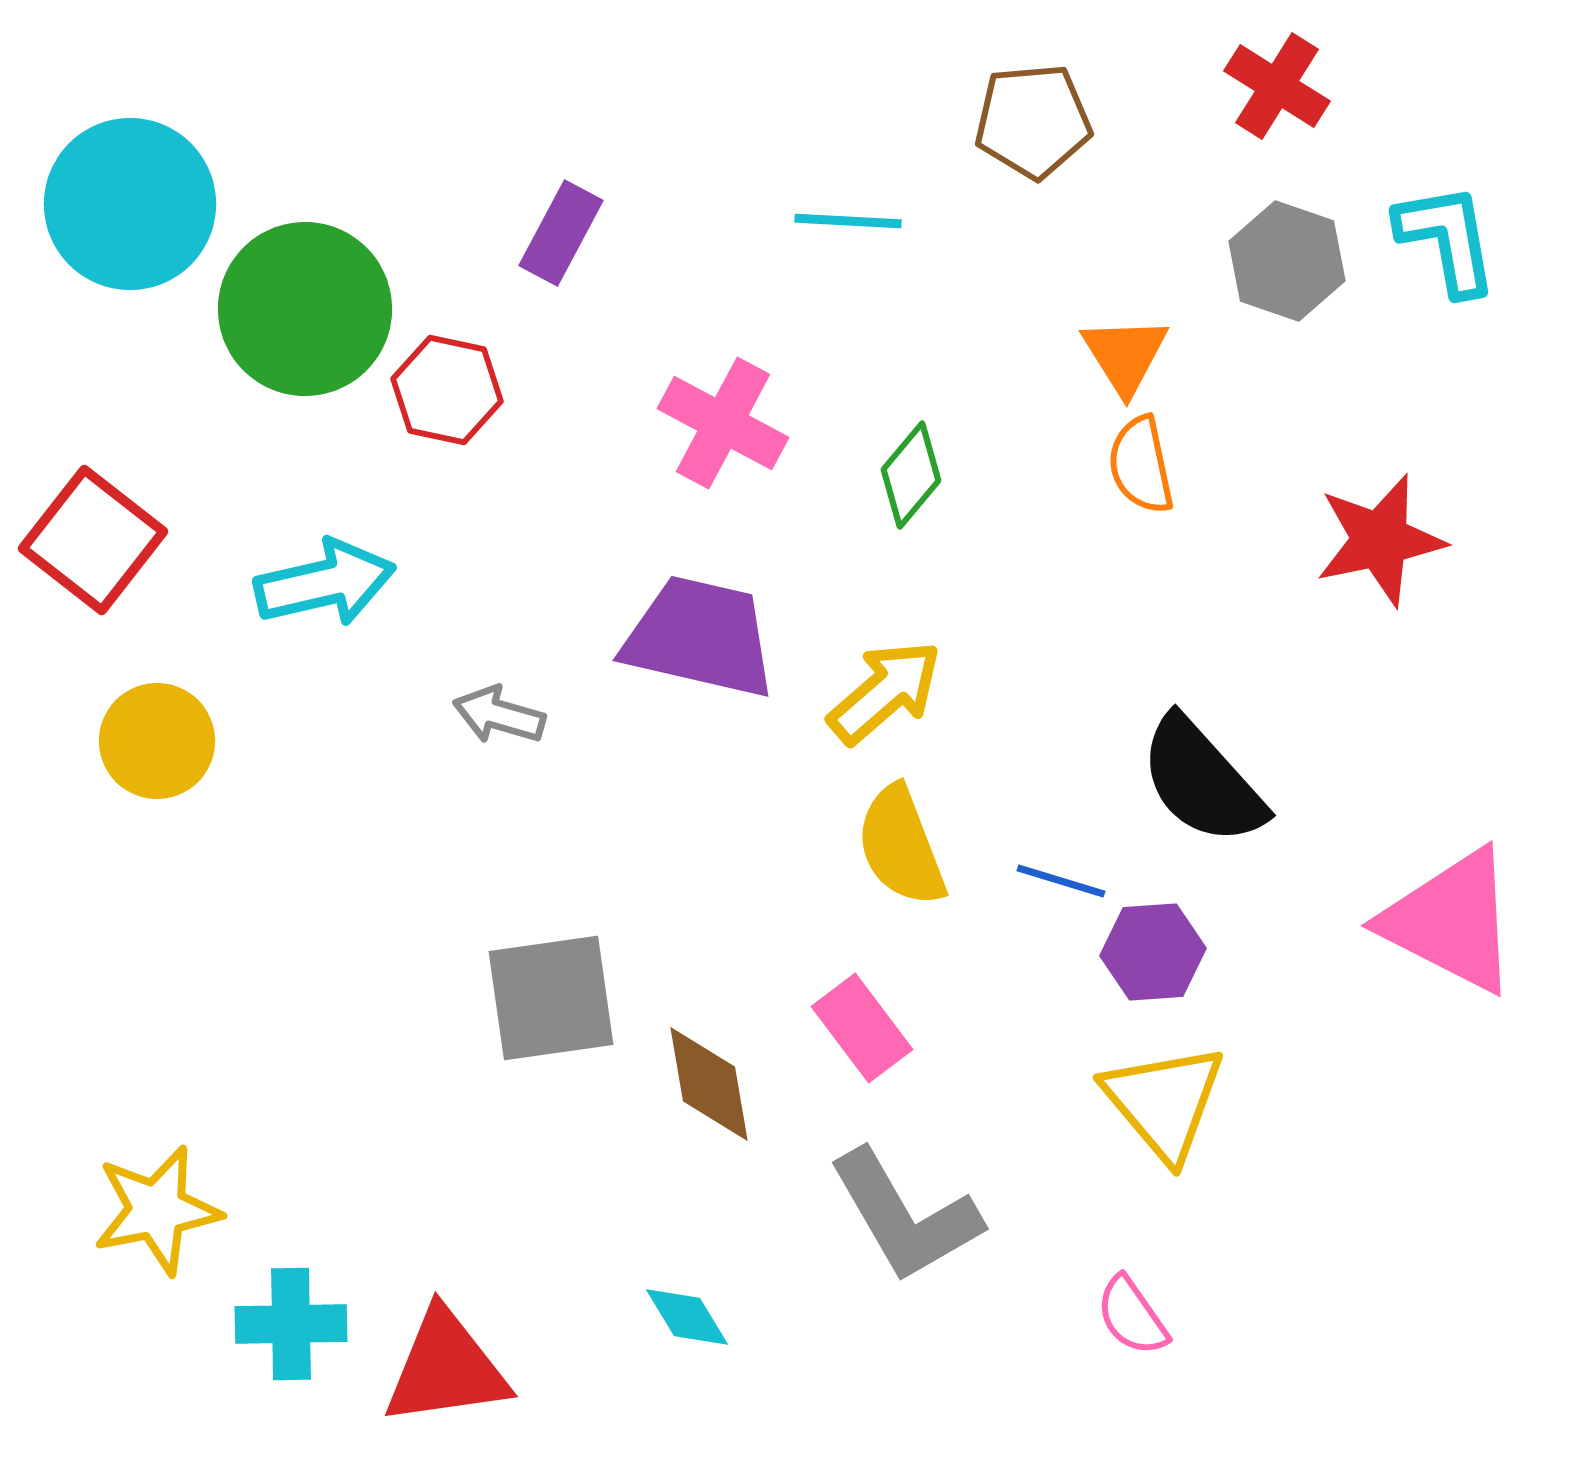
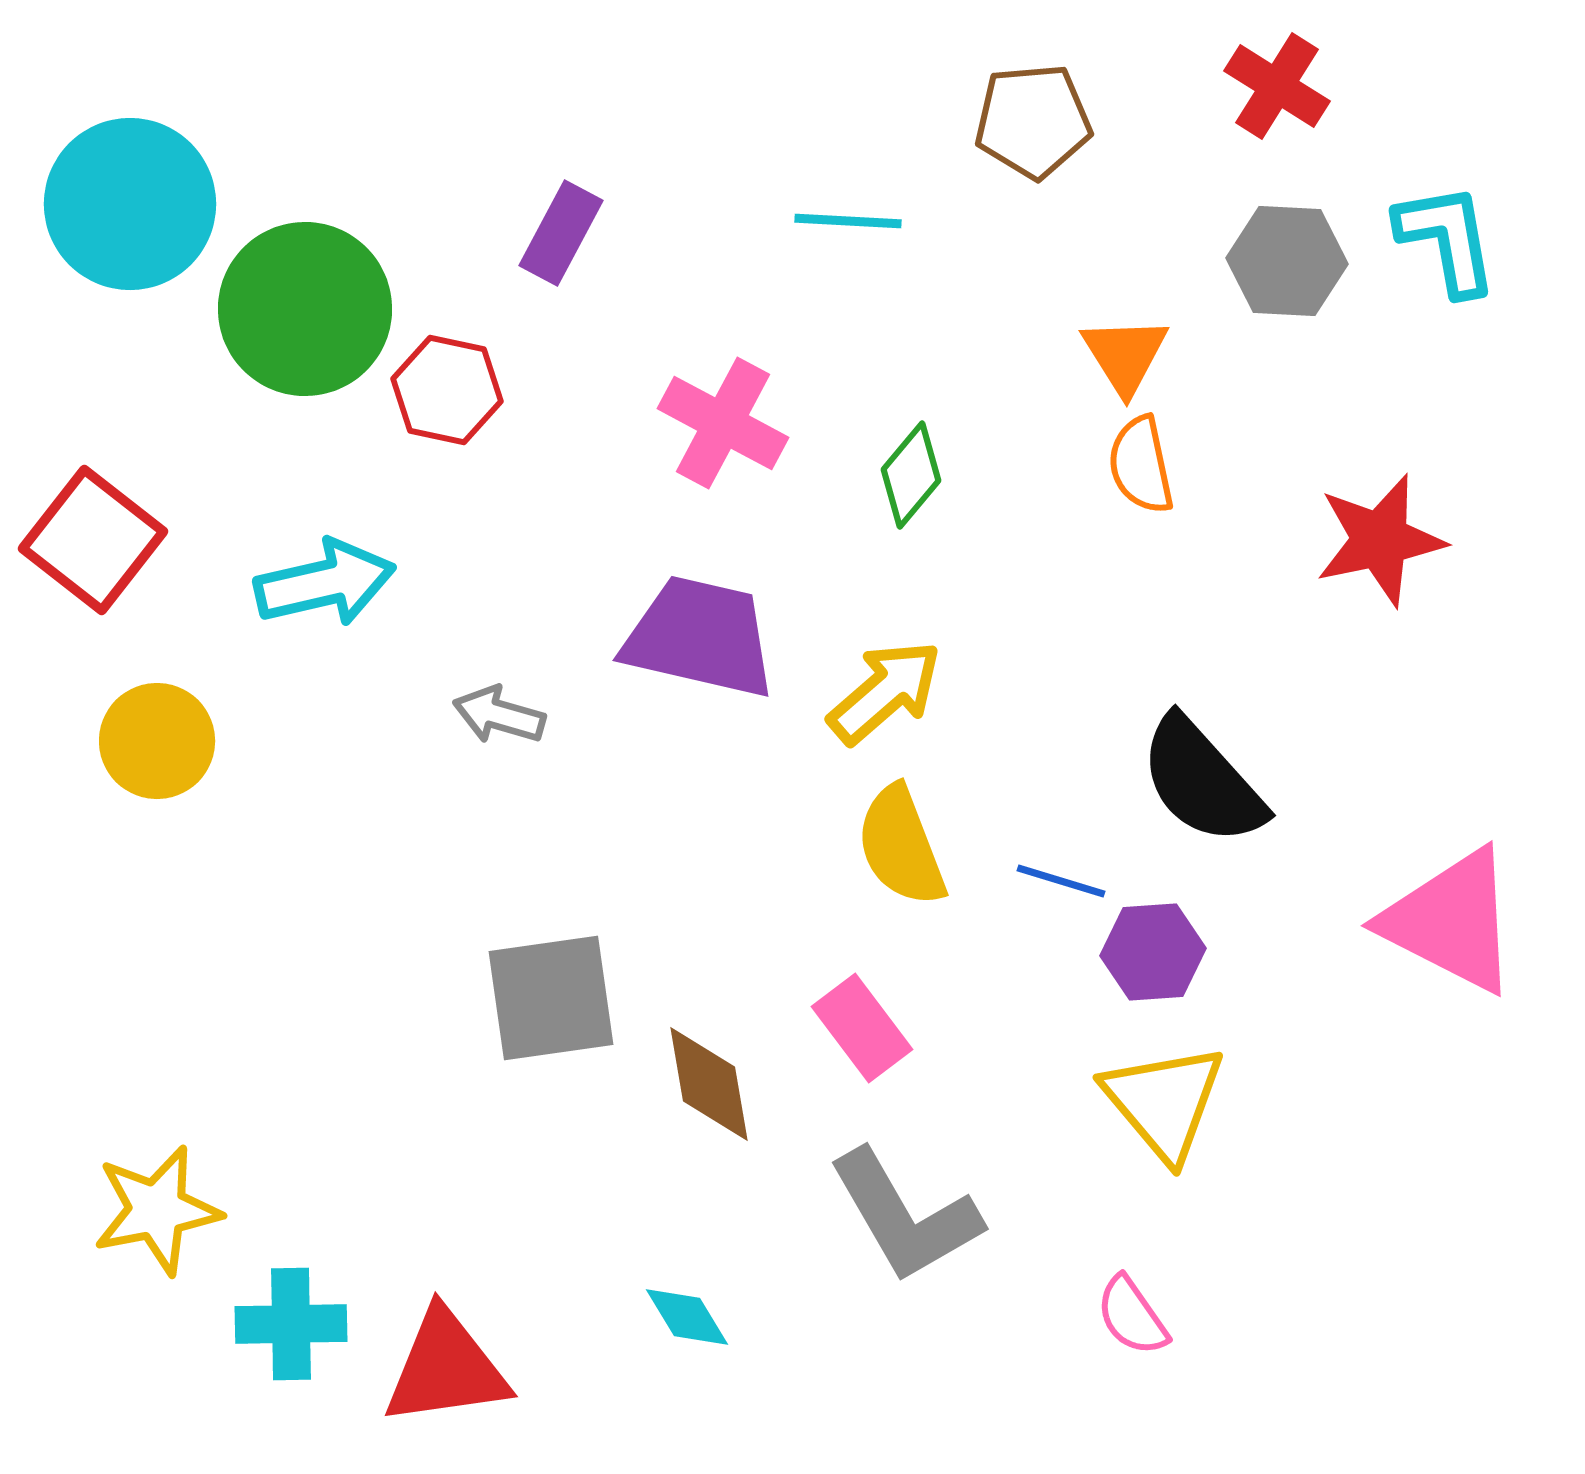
gray hexagon: rotated 16 degrees counterclockwise
